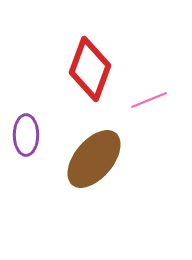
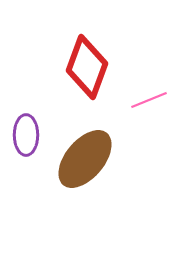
red diamond: moved 3 px left, 2 px up
brown ellipse: moved 9 px left
